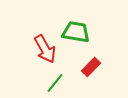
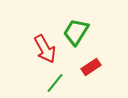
green trapezoid: rotated 68 degrees counterclockwise
red rectangle: rotated 12 degrees clockwise
